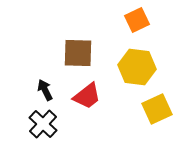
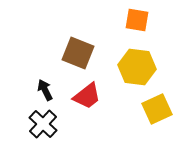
orange square: rotated 35 degrees clockwise
brown square: rotated 20 degrees clockwise
